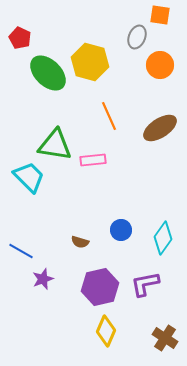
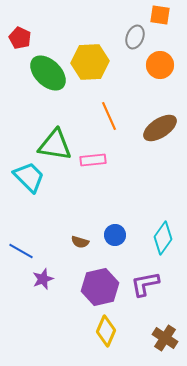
gray ellipse: moved 2 px left
yellow hexagon: rotated 18 degrees counterclockwise
blue circle: moved 6 px left, 5 px down
